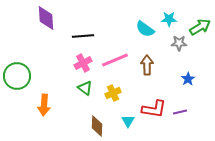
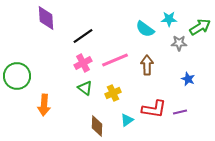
black line: rotated 30 degrees counterclockwise
blue star: rotated 16 degrees counterclockwise
cyan triangle: moved 1 px left, 1 px up; rotated 24 degrees clockwise
